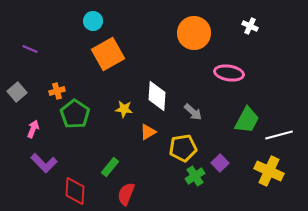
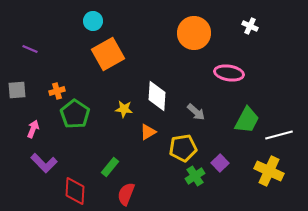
gray square: moved 2 px up; rotated 36 degrees clockwise
gray arrow: moved 3 px right
